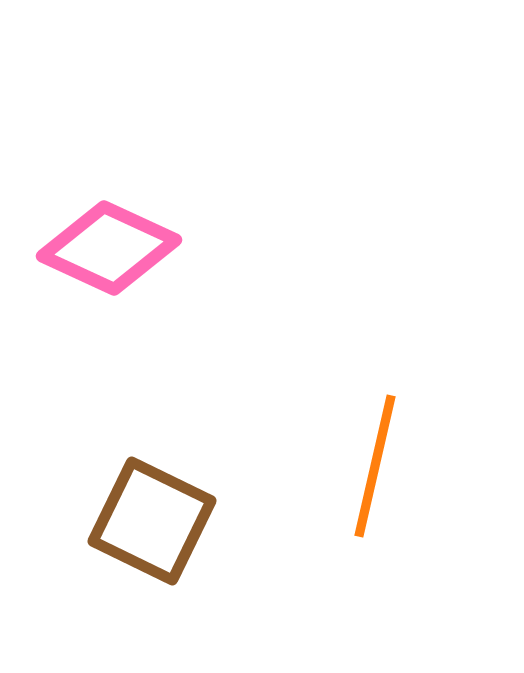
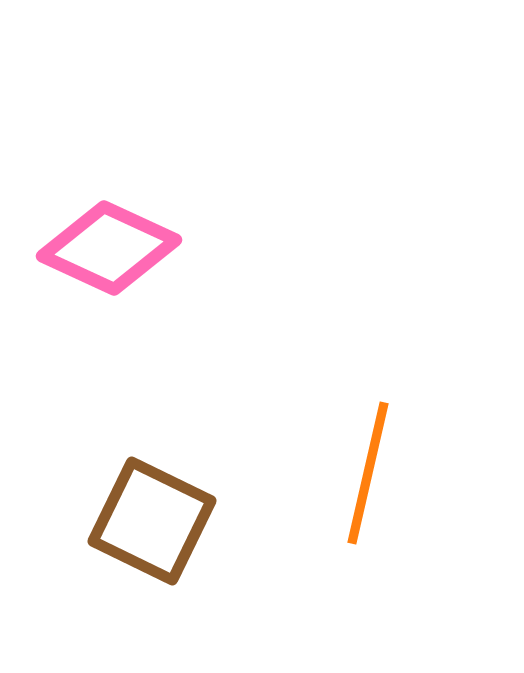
orange line: moved 7 px left, 7 px down
